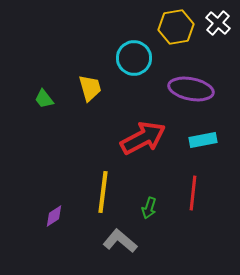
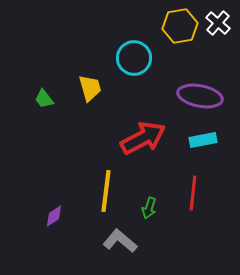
yellow hexagon: moved 4 px right, 1 px up
purple ellipse: moved 9 px right, 7 px down
yellow line: moved 3 px right, 1 px up
